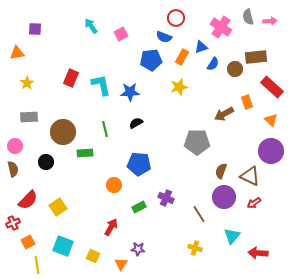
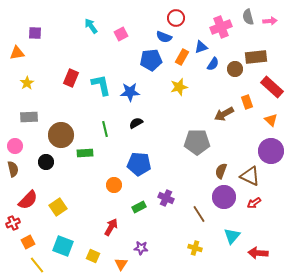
pink cross at (221, 27): rotated 35 degrees clockwise
purple square at (35, 29): moved 4 px down
brown circle at (63, 132): moved 2 px left, 3 px down
purple star at (138, 249): moved 3 px right, 1 px up
yellow line at (37, 265): rotated 30 degrees counterclockwise
